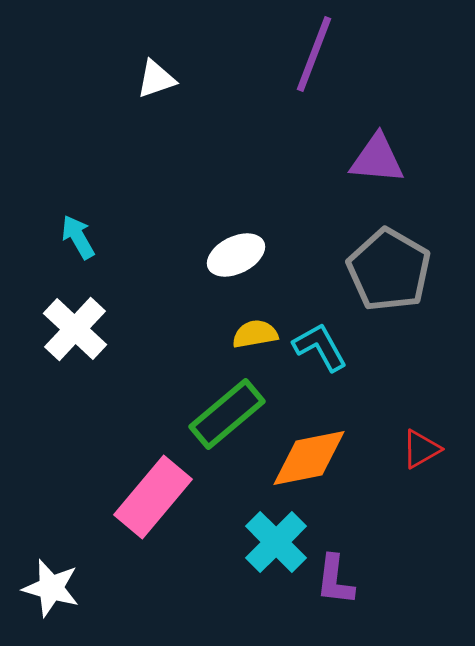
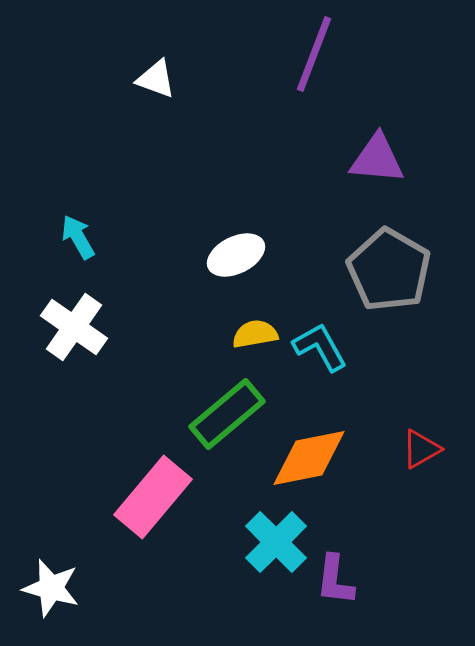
white triangle: rotated 39 degrees clockwise
white cross: moved 1 px left, 2 px up; rotated 8 degrees counterclockwise
